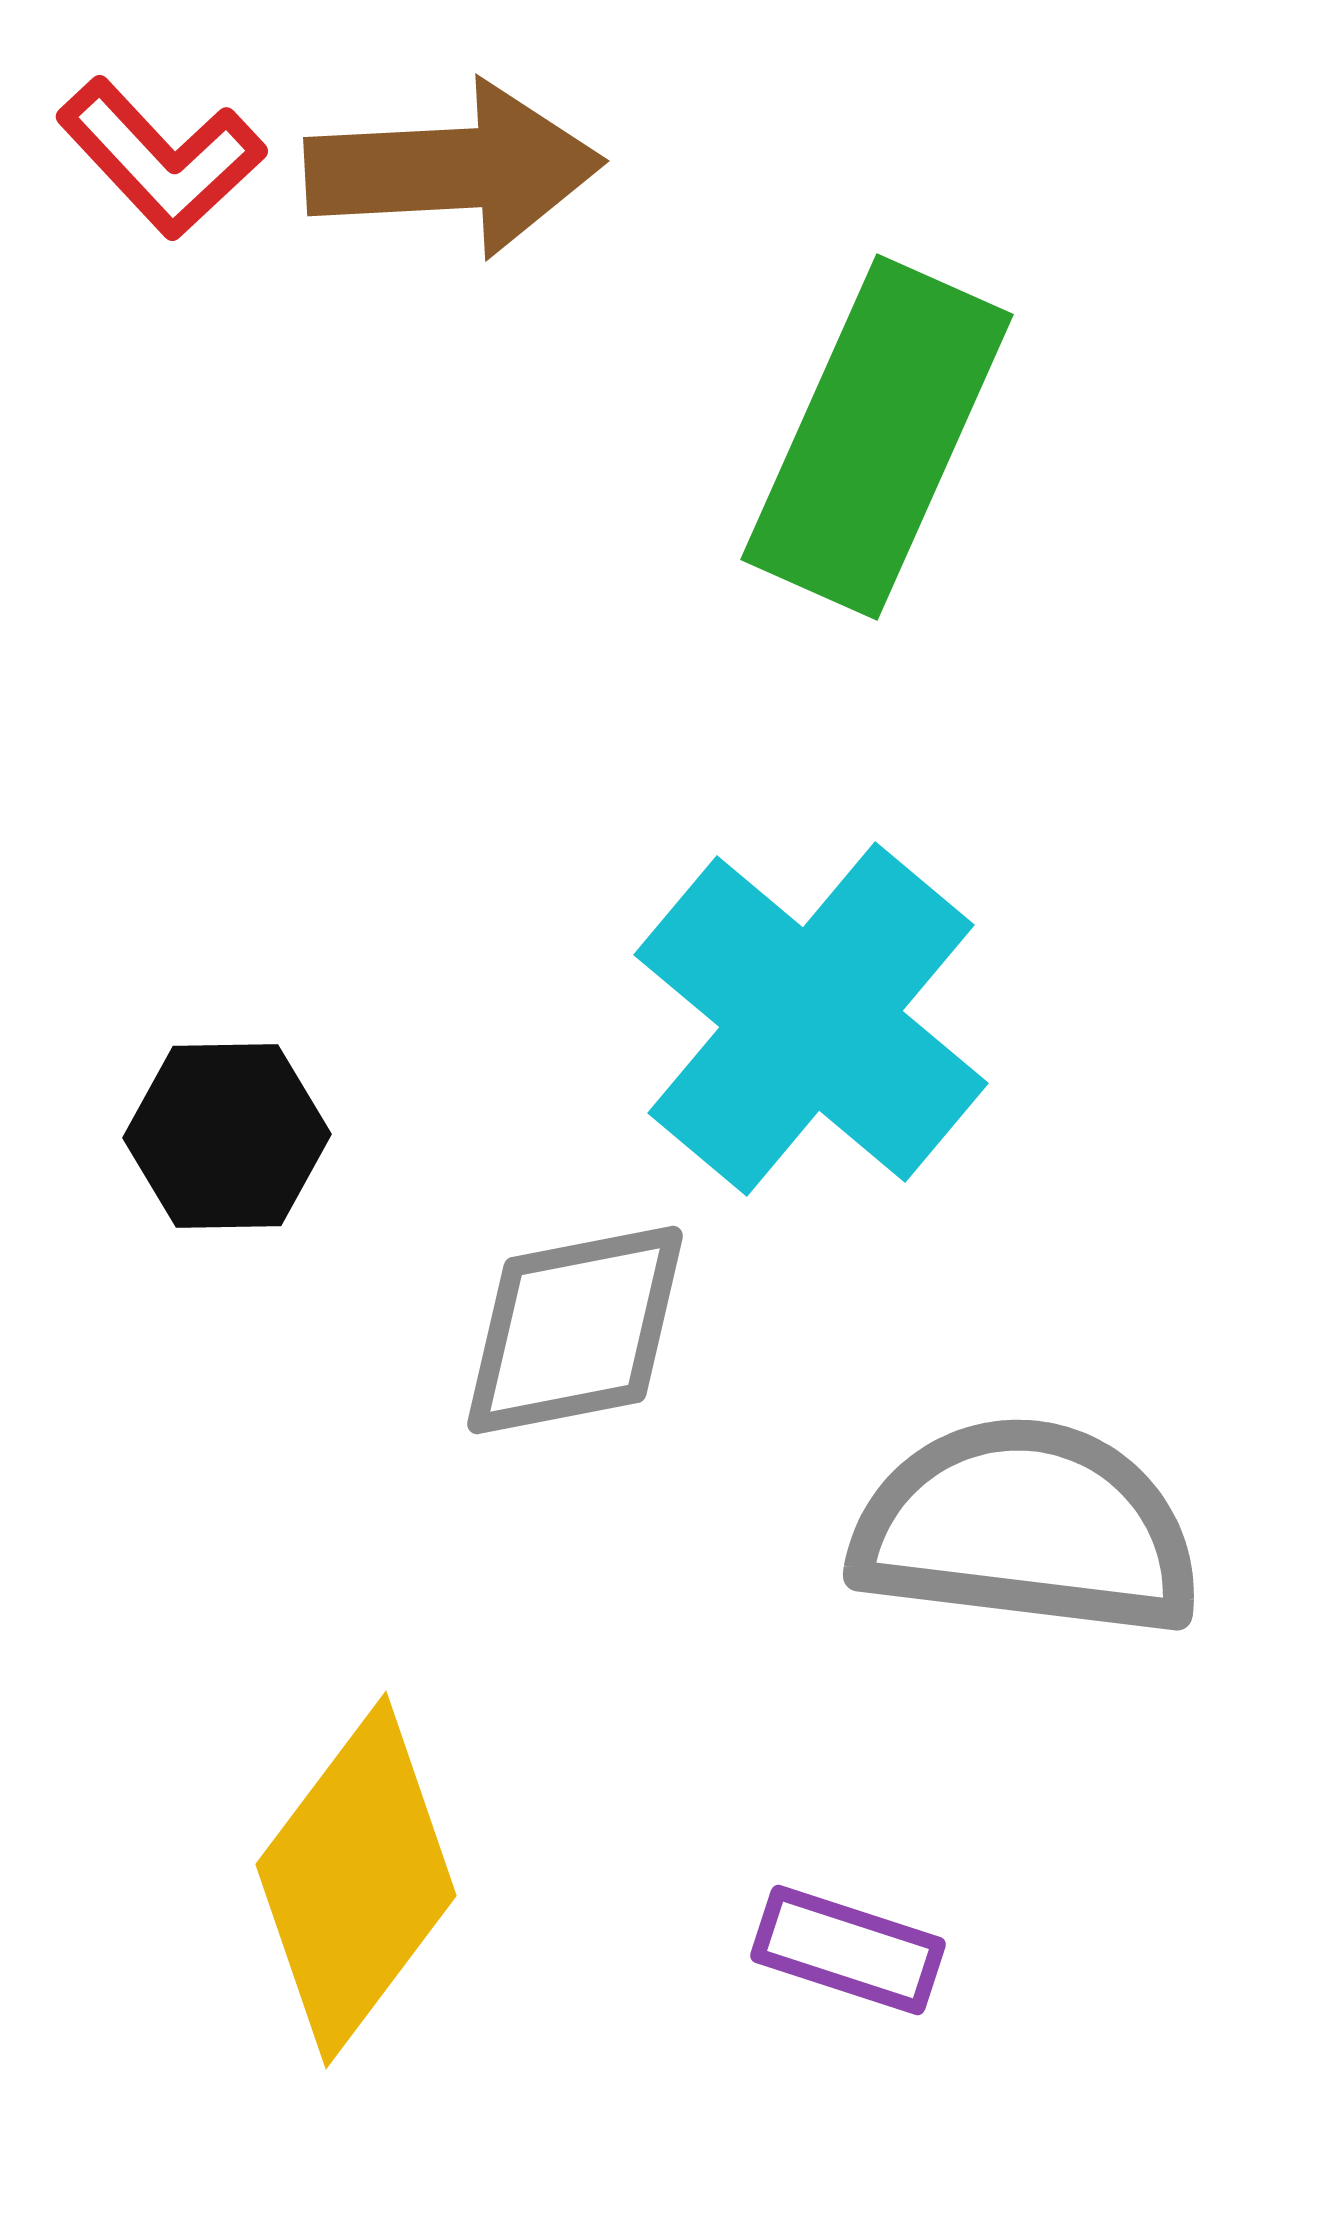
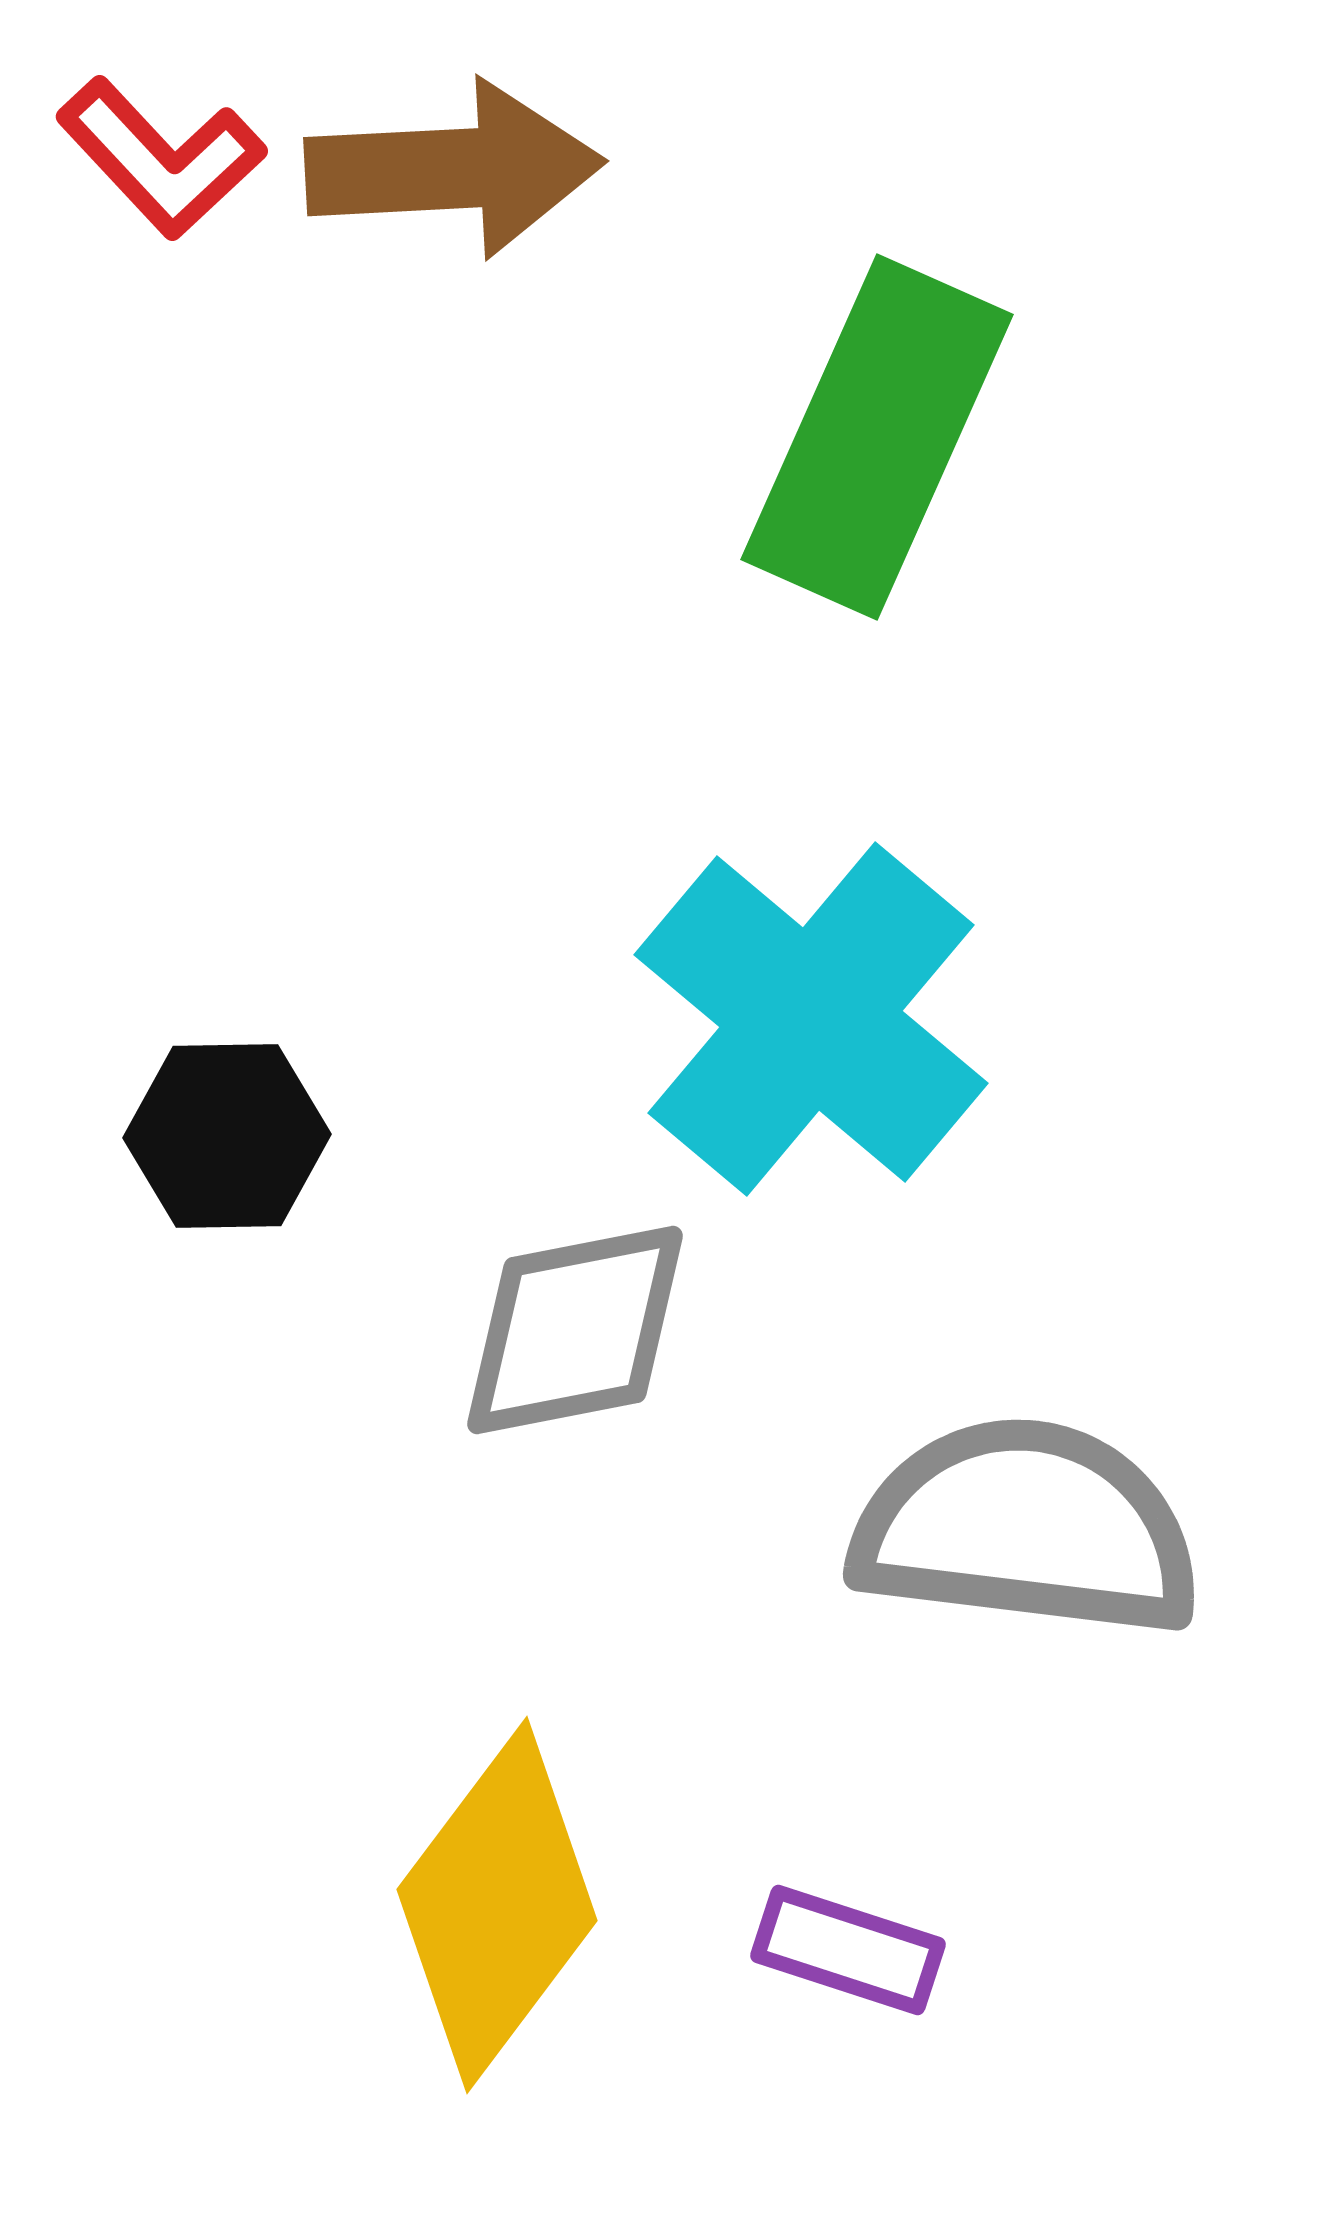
yellow diamond: moved 141 px right, 25 px down
